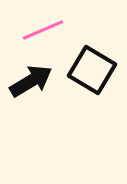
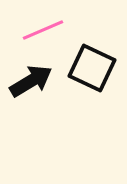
black square: moved 2 px up; rotated 6 degrees counterclockwise
